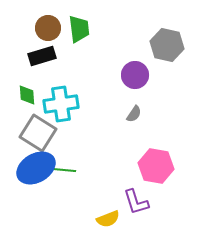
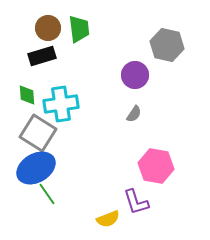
green line: moved 17 px left, 24 px down; rotated 50 degrees clockwise
